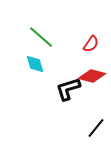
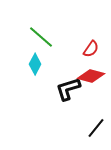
red semicircle: moved 5 px down
cyan diamond: rotated 45 degrees clockwise
red diamond: moved 1 px left
